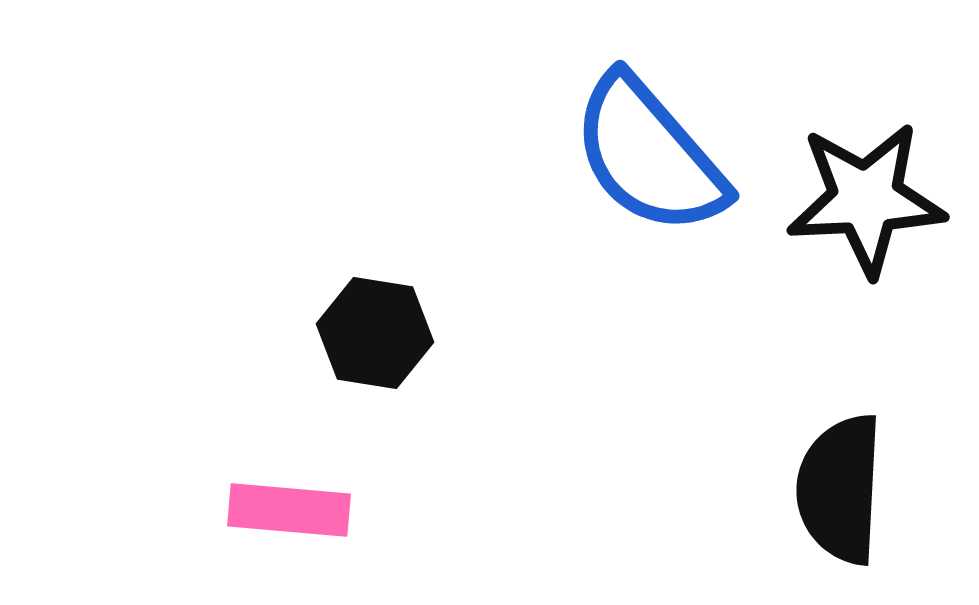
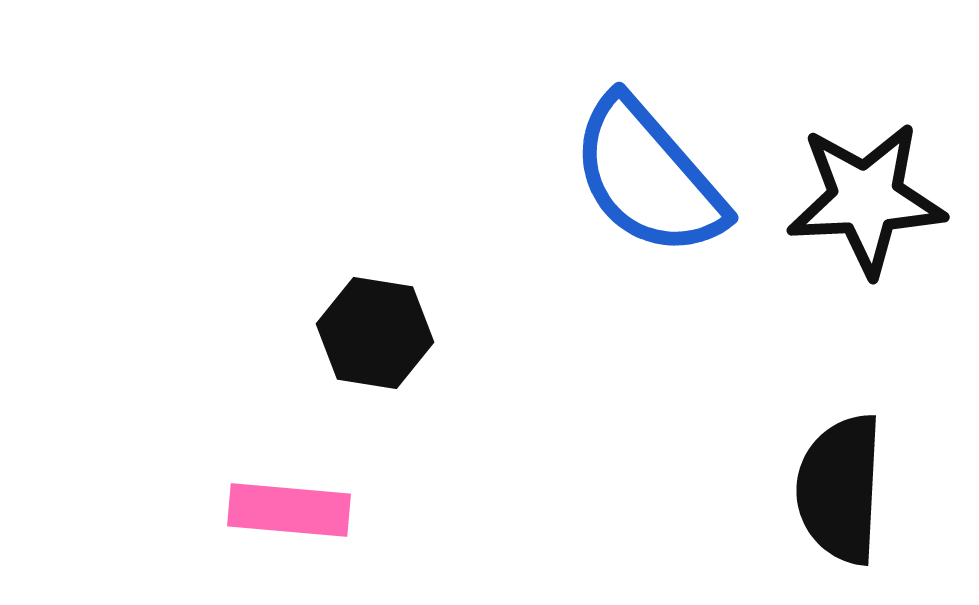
blue semicircle: moved 1 px left, 22 px down
